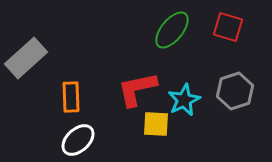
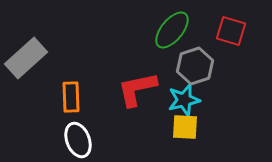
red square: moved 3 px right, 4 px down
gray hexagon: moved 40 px left, 25 px up
cyan star: rotated 12 degrees clockwise
yellow square: moved 29 px right, 3 px down
white ellipse: rotated 68 degrees counterclockwise
